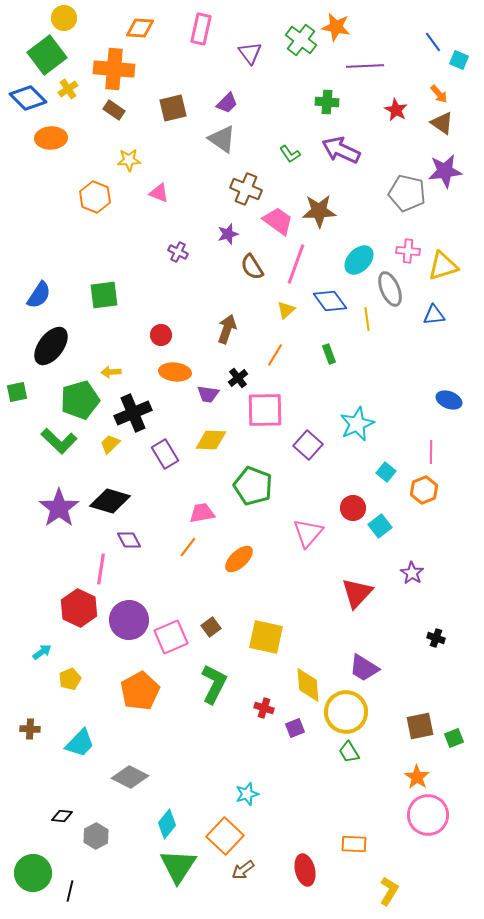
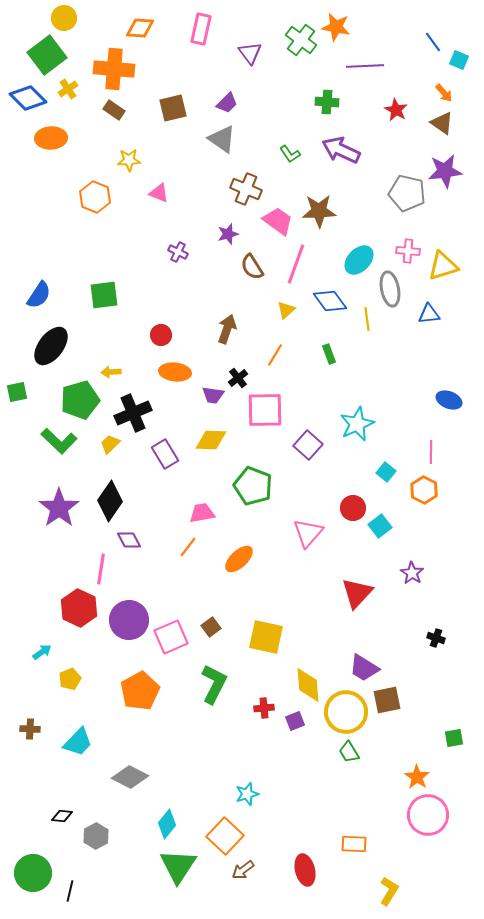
orange arrow at (439, 94): moved 5 px right, 1 px up
gray ellipse at (390, 289): rotated 12 degrees clockwise
blue triangle at (434, 315): moved 5 px left, 1 px up
purple trapezoid at (208, 394): moved 5 px right, 1 px down
orange hexagon at (424, 490): rotated 12 degrees counterclockwise
black diamond at (110, 501): rotated 72 degrees counterclockwise
red cross at (264, 708): rotated 24 degrees counterclockwise
brown square at (420, 726): moved 33 px left, 26 px up
purple square at (295, 728): moved 7 px up
green square at (454, 738): rotated 12 degrees clockwise
cyan trapezoid at (80, 743): moved 2 px left, 1 px up
